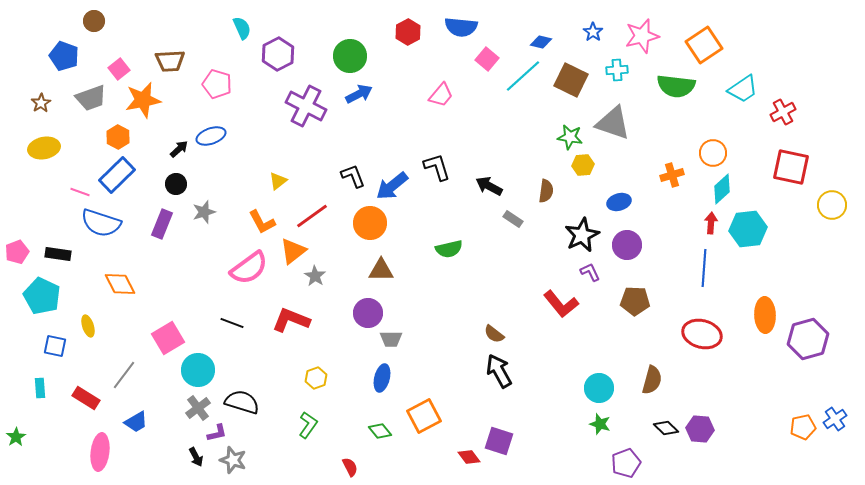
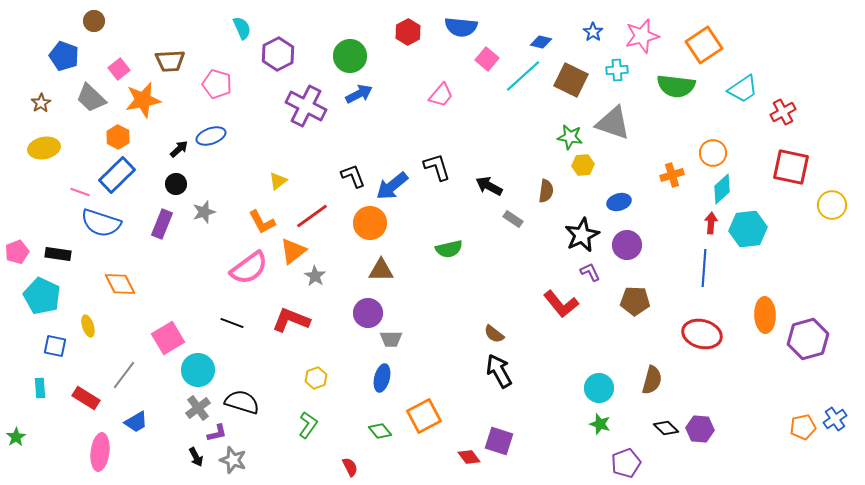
gray trapezoid at (91, 98): rotated 64 degrees clockwise
